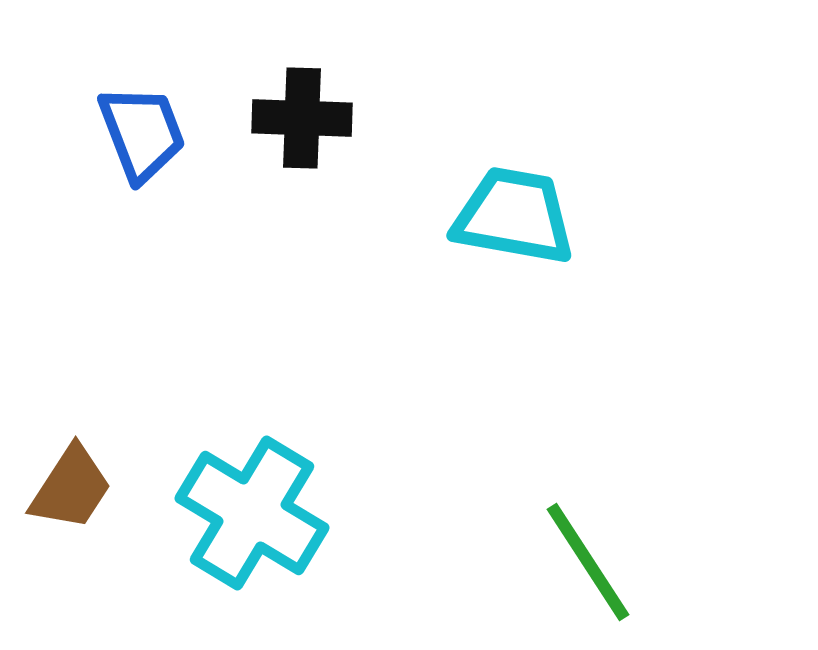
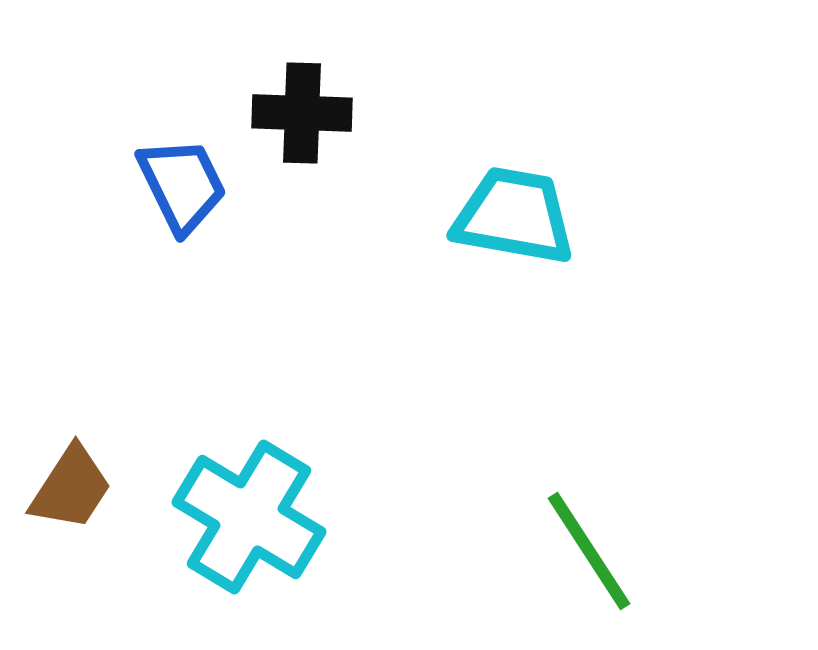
black cross: moved 5 px up
blue trapezoid: moved 40 px right, 52 px down; rotated 5 degrees counterclockwise
cyan cross: moved 3 px left, 4 px down
green line: moved 1 px right, 11 px up
